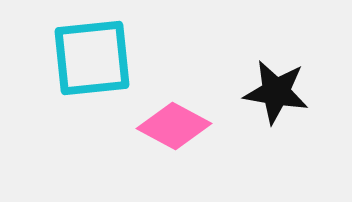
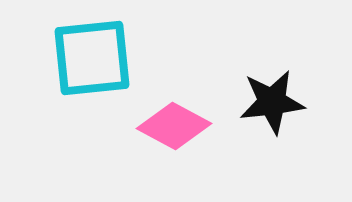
black star: moved 4 px left, 10 px down; rotated 16 degrees counterclockwise
